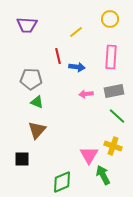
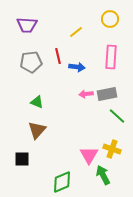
gray pentagon: moved 17 px up; rotated 10 degrees counterclockwise
gray rectangle: moved 7 px left, 3 px down
yellow cross: moved 1 px left, 3 px down
